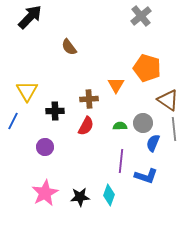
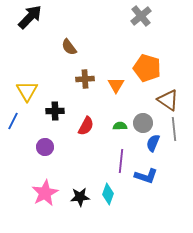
brown cross: moved 4 px left, 20 px up
cyan diamond: moved 1 px left, 1 px up
